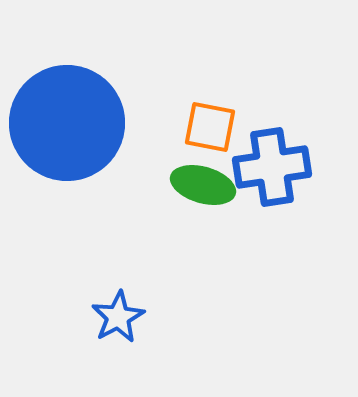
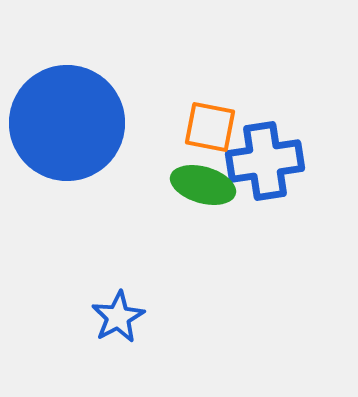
blue cross: moved 7 px left, 6 px up
